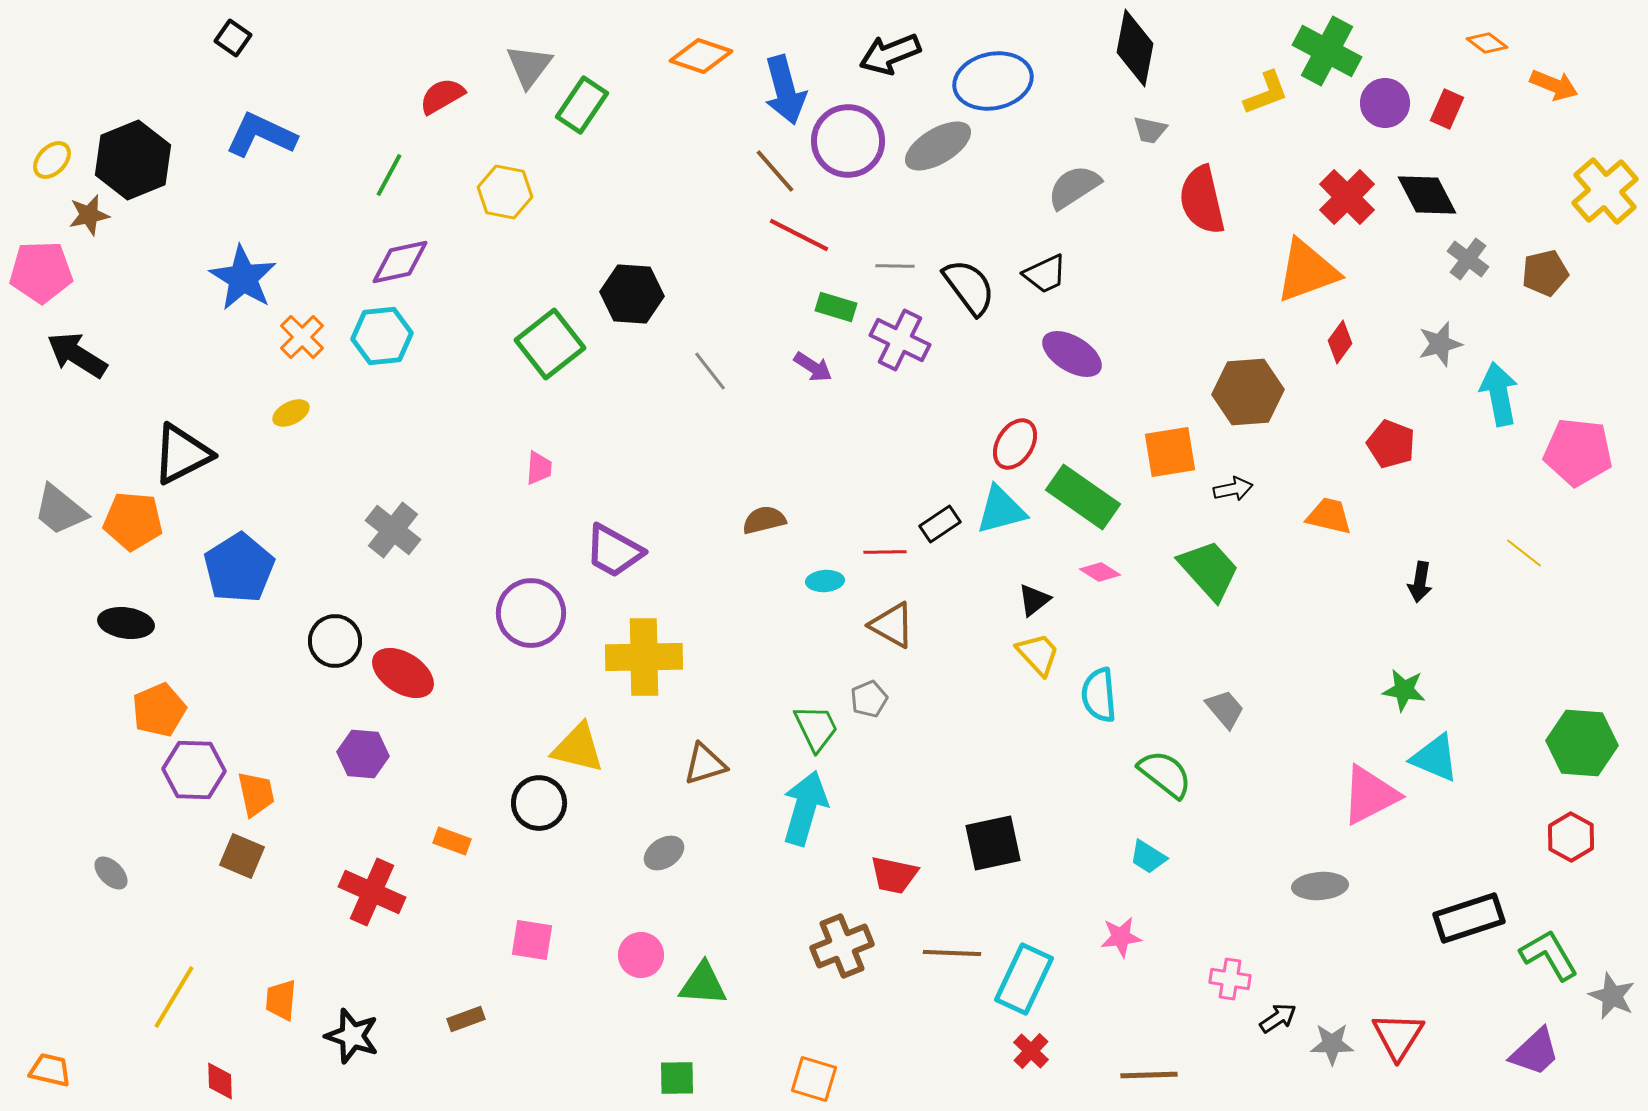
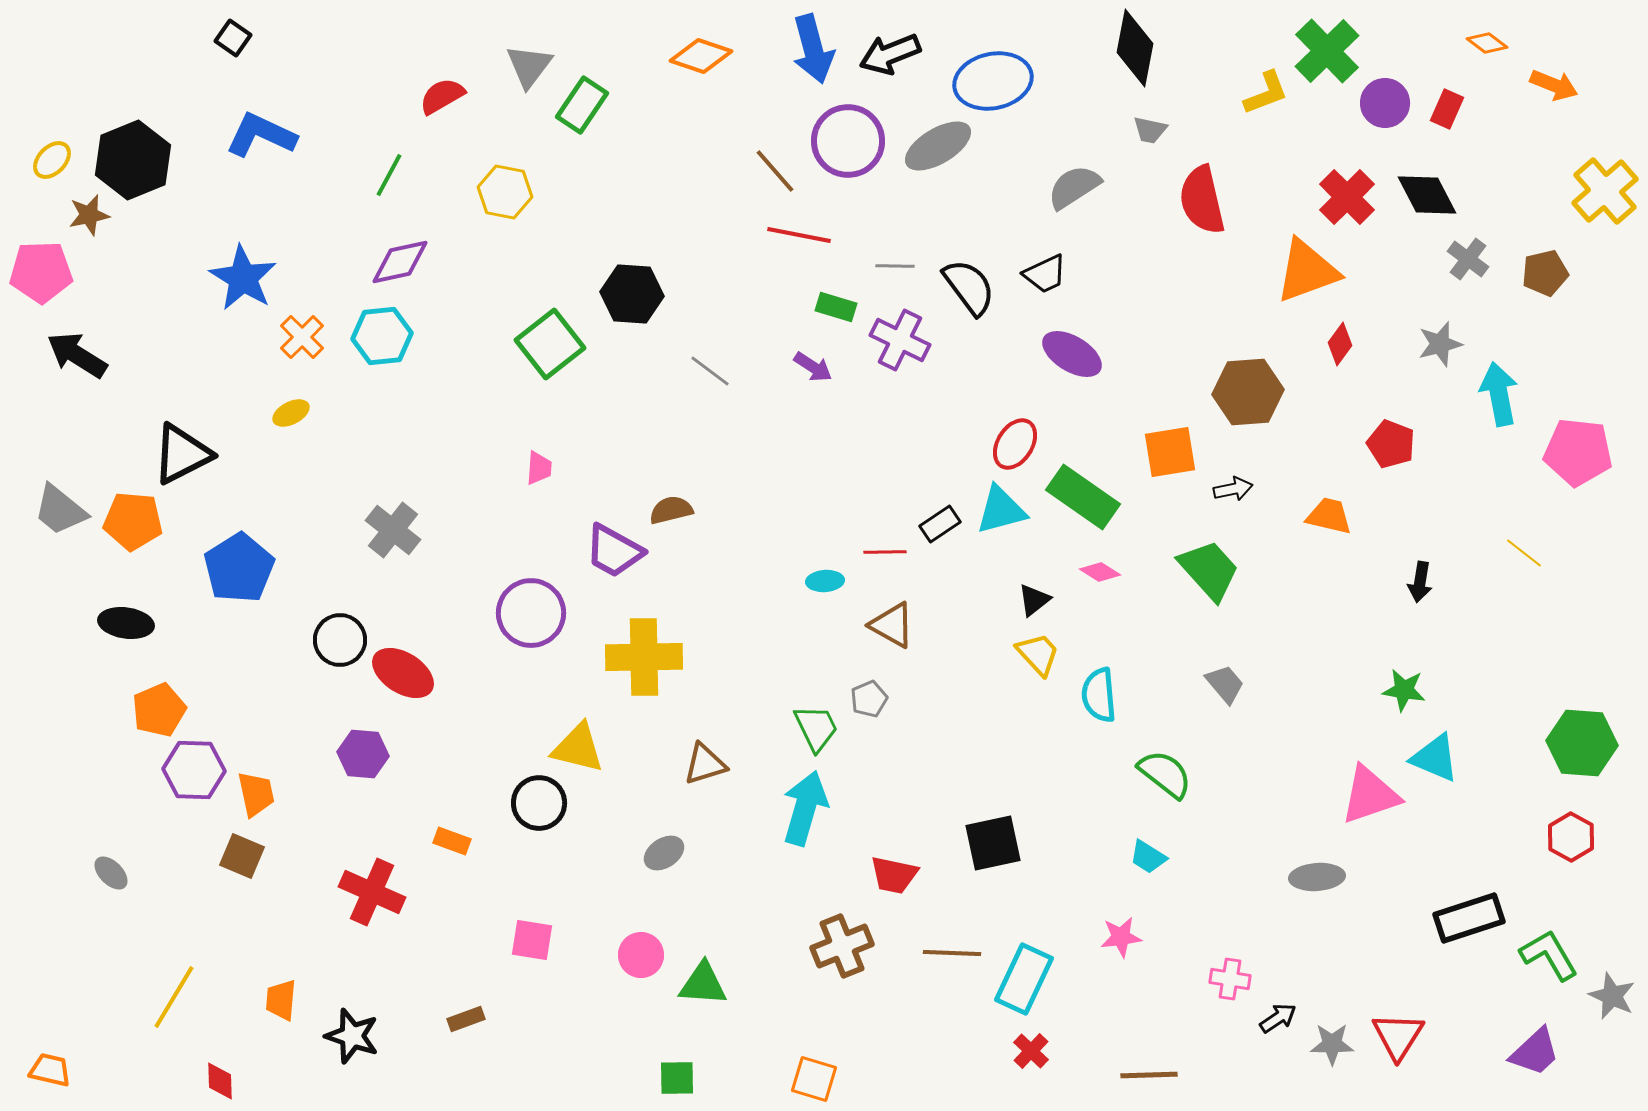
green cross at (1327, 51): rotated 18 degrees clockwise
blue arrow at (785, 90): moved 28 px right, 41 px up
red line at (799, 235): rotated 16 degrees counterclockwise
red diamond at (1340, 342): moved 2 px down
gray line at (710, 371): rotated 15 degrees counterclockwise
brown semicircle at (764, 520): moved 93 px left, 10 px up
black circle at (335, 641): moved 5 px right, 1 px up
gray trapezoid at (1225, 709): moved 25 px up
pink triangle at (1370, 795): rotated 8 degrees clockwise
gray ellipse at (1320, 886): moved 3 px left, 9 px up
